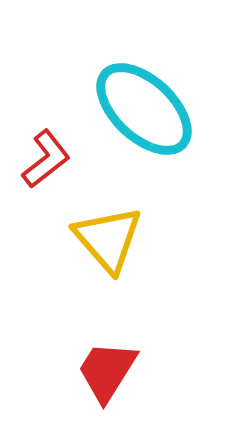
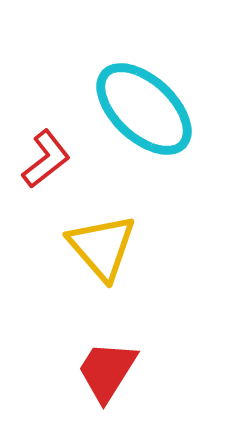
yellow triangle: moved 6 px left, 8 px down
